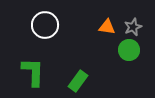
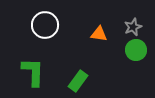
orange triangle: moved 8 px left, 7 px down
green circle: moved 7 px right
